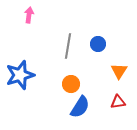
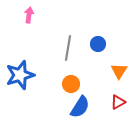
gray line: moved 2 px down
red triangle: rotated 21 degrees counterclockwise
